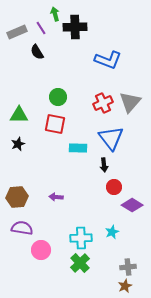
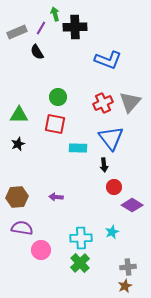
purple line: rotated 64 degrees clockwise
